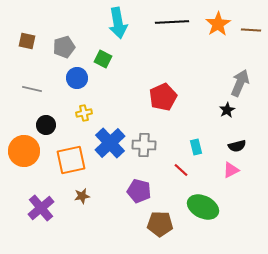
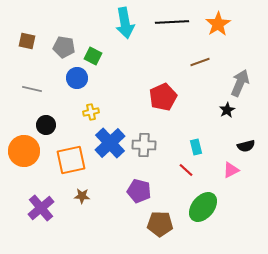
cyan arrow: moved 7 px right
brown line: moved 51 px left, 32 px down; rotated 24 degrees counterclockwise
gray pentagon: rotated 25 degrees clockwise
green square: moved 10 px left, 3 px up
yellow cross: moved 7 px right, 1 px up
black semicircle: moved 9 px right
red line: moved 5 px right
brown star: rotated 14 degrees clockwise
green ellipse: rotated 76 degrees counterclockwise
